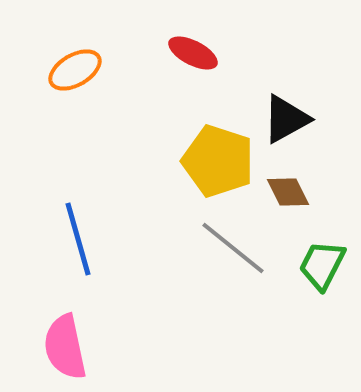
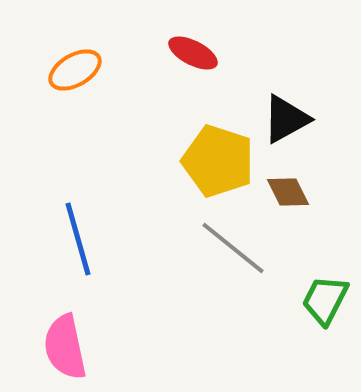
green trapezoid: moved 3 px right, 35 px down
